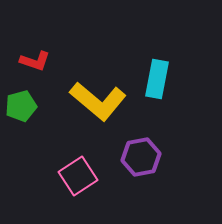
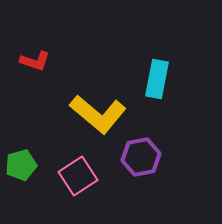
yellow L-shape: moved 13 px down
green pentagon: moved 59 px down
